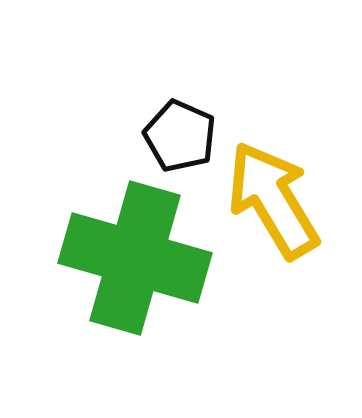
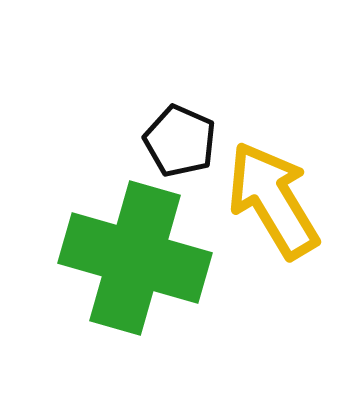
black pentagon: moved 5 px down
